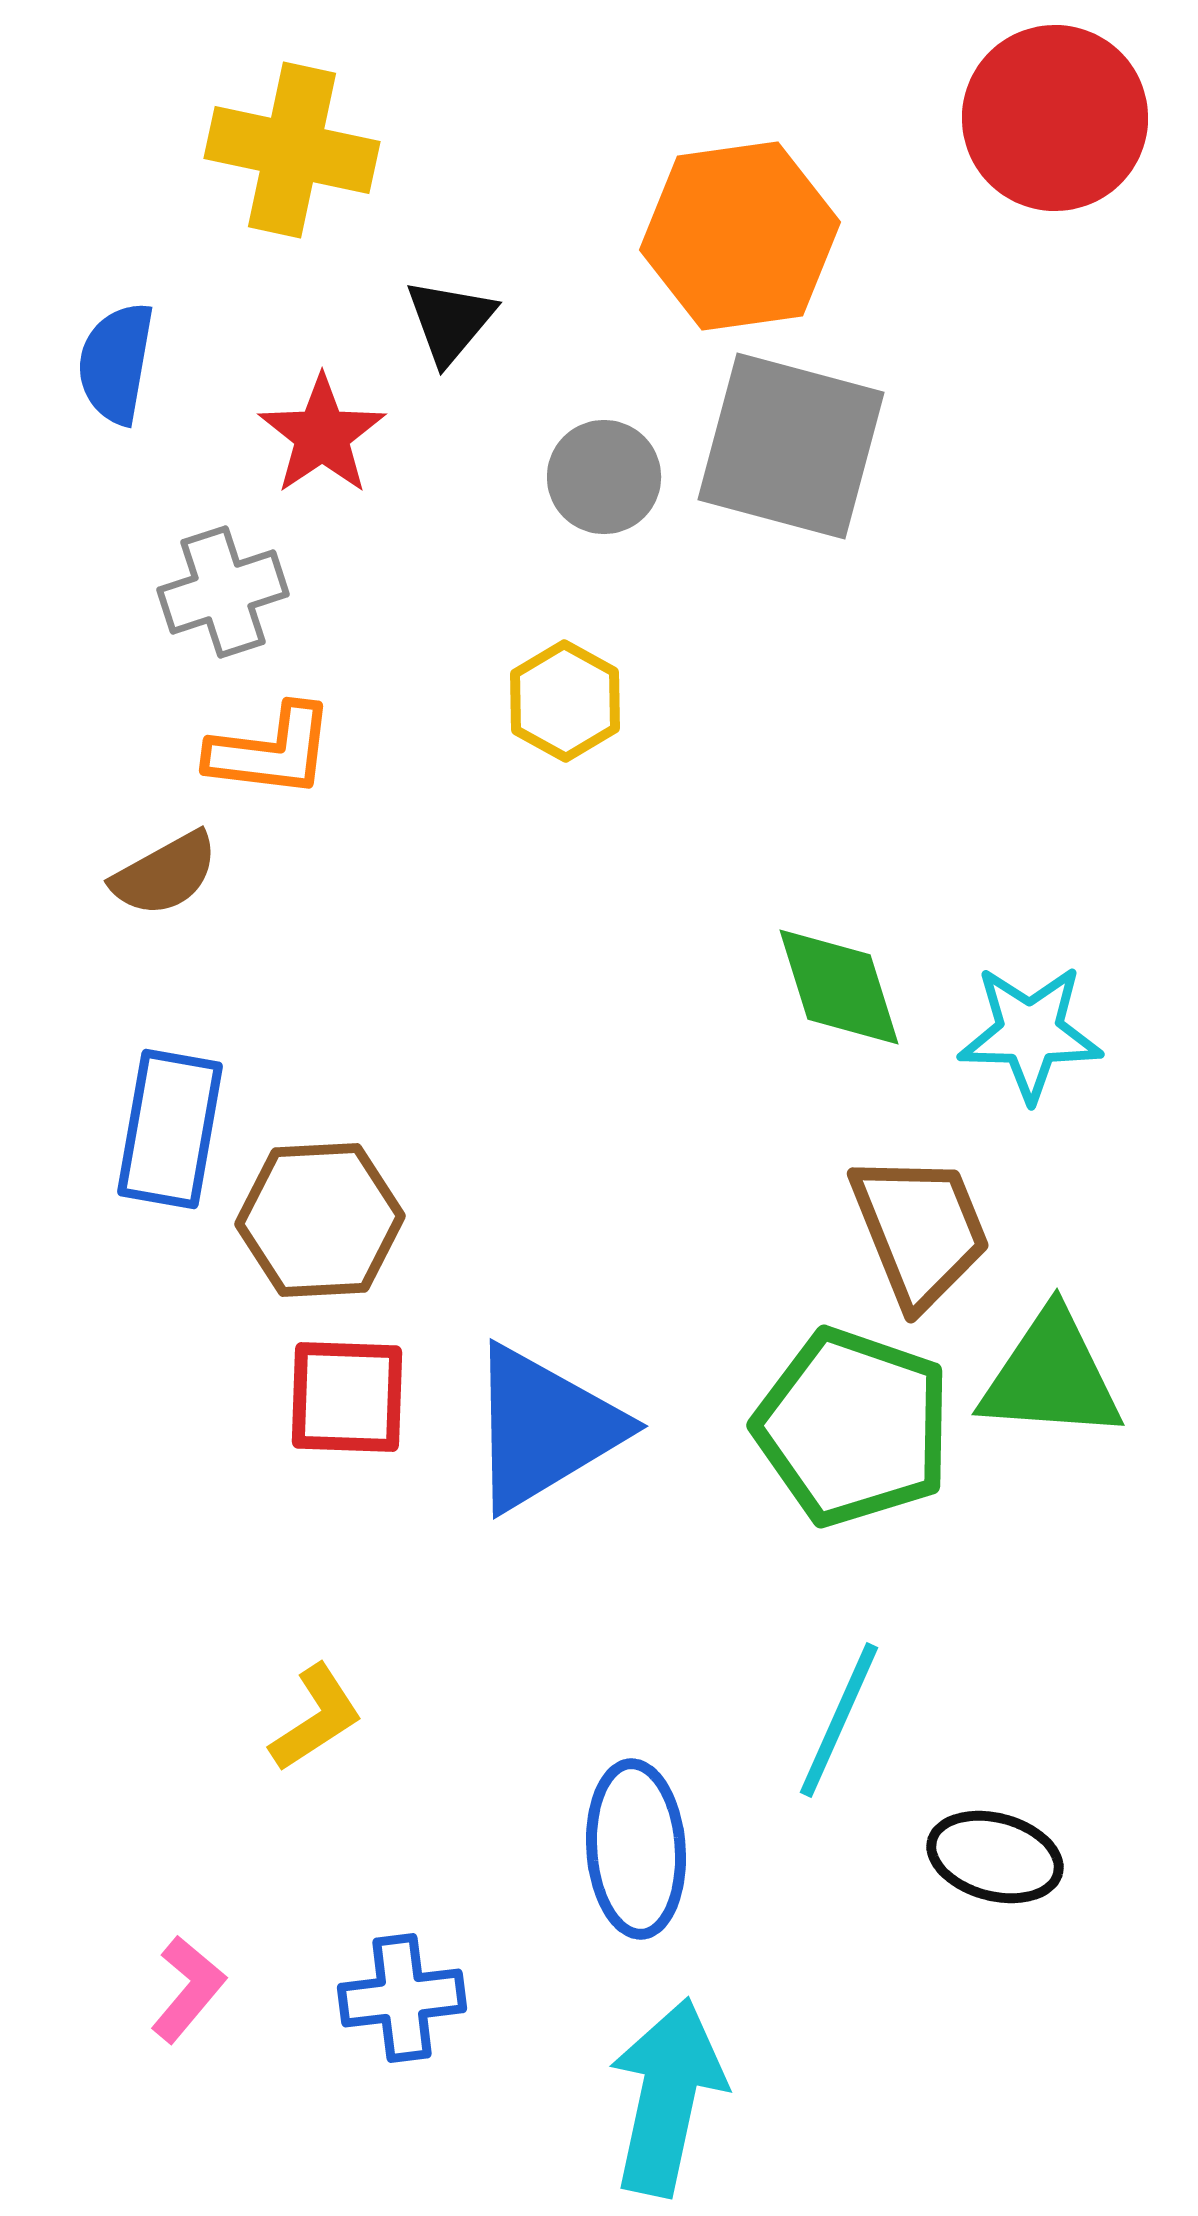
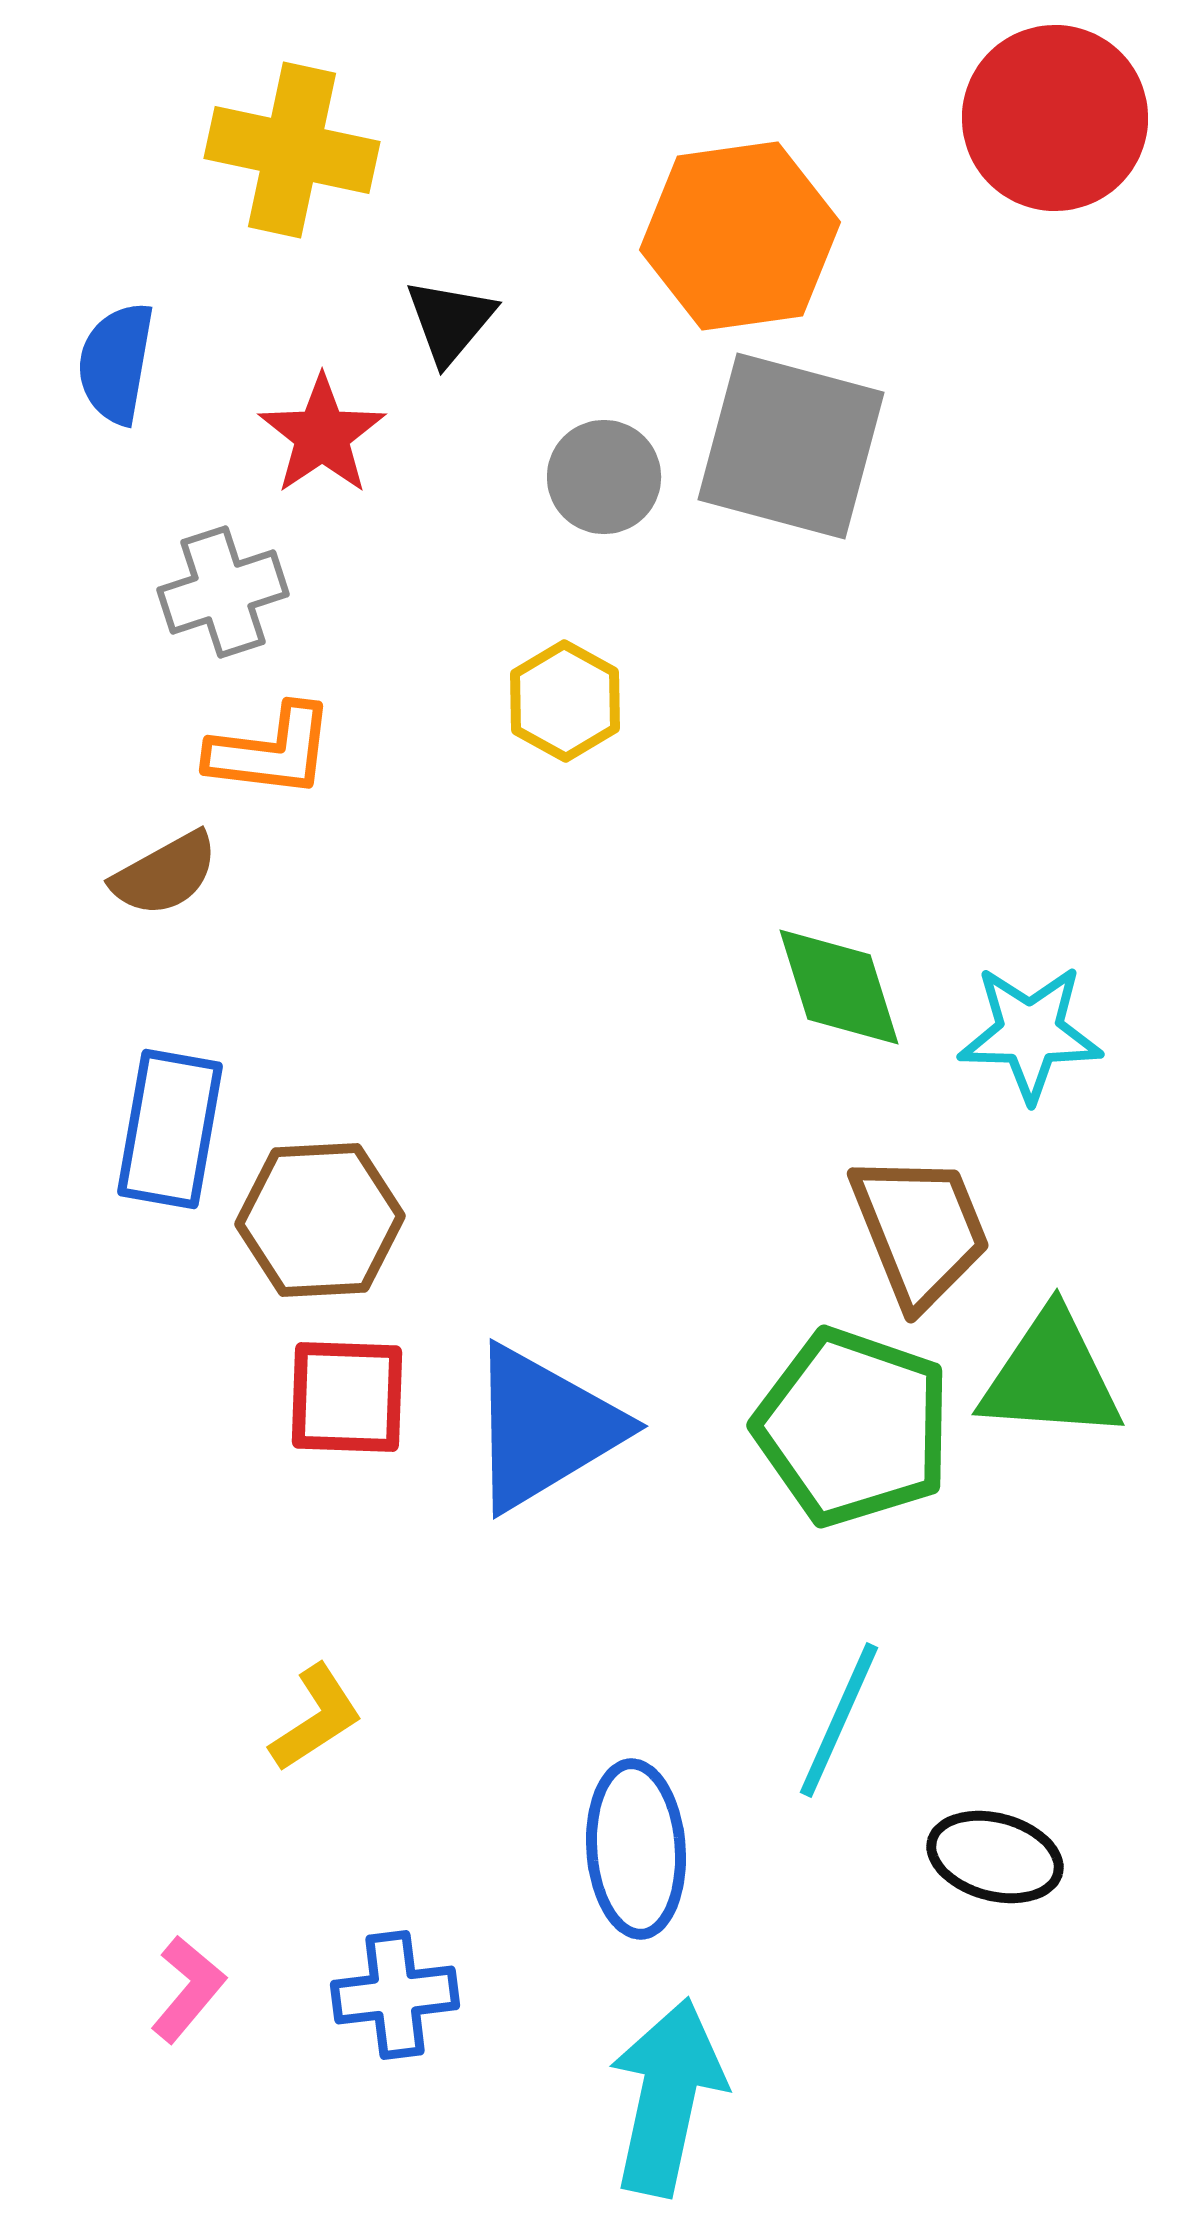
blue cross: moved 7 px left, 3 px up
